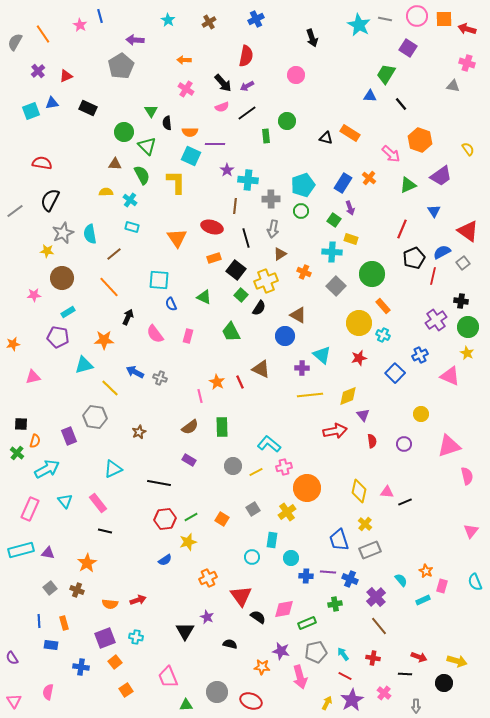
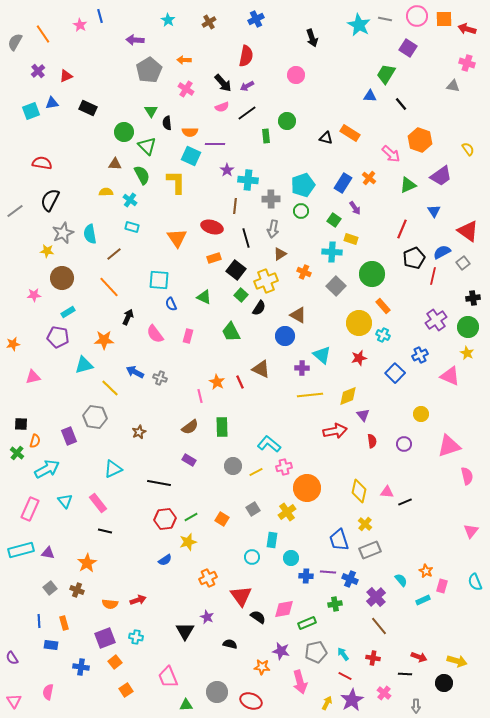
gray pentagon at (121, 66): moved 28 px right, 4 px down
purple arrow at (350, 208): moved 5 px right; rotated 16 degrees counterclockwise
black cross at (461, 301): moved 12 px right, 3 px up; rotated 16 degrees counterclockwise
pink arrow at (300, 677): moved 5 px down
